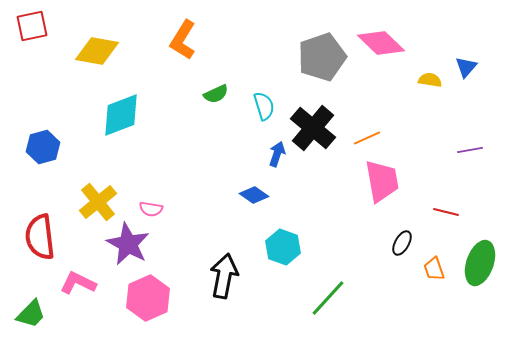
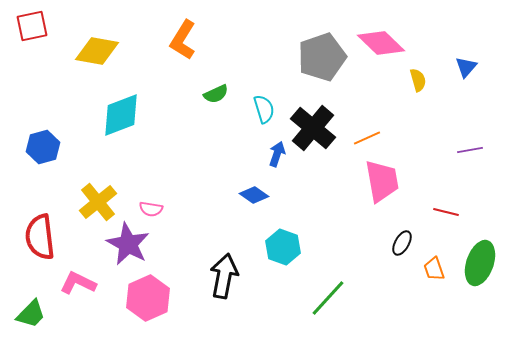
yellow semicircle: moved 12 px left; rotated 65 degrees clockwise
cyan semicircle: moved 3 px down
